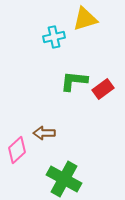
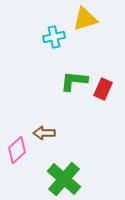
red rectangle: rotated 30 degrees counterclockwise
green cross: rotated 12 degrees clockwise
